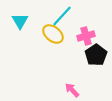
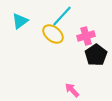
cyan triangle: rotated 24 degrees clockwise
